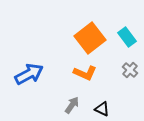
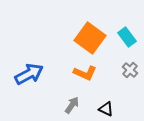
orange square: rotated 16 degrees counterclockwise
black triangle: moved 4 px right
